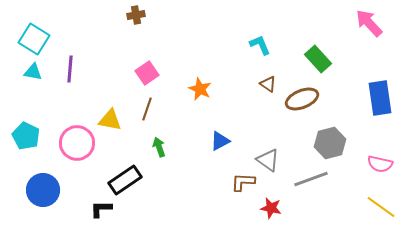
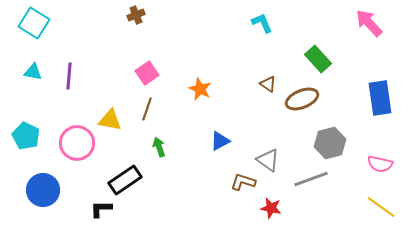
brown cross: rotated 12 degrees counterclockwise
cyan square: moved 16 px up
cyan L-shape: moved 2 px right, 22 px up
purple line: moved 1 px left, 7 px down
brown L-shape: rotated 15 degrees clockwise
